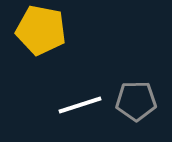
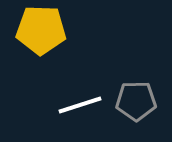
yellow pentagon: rotated 9 degrees counterclockwise
